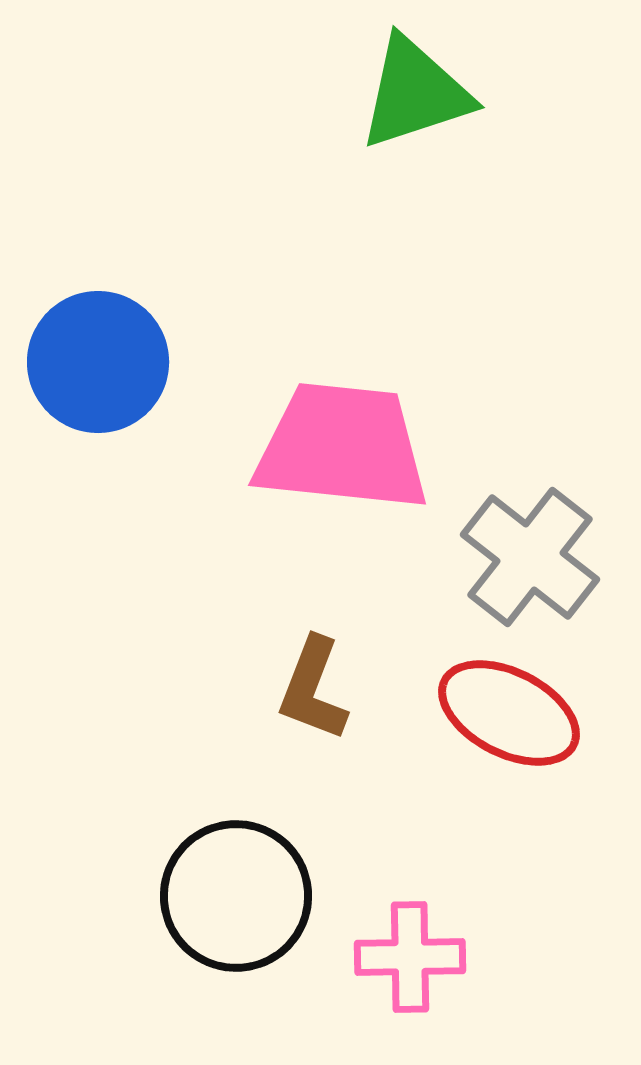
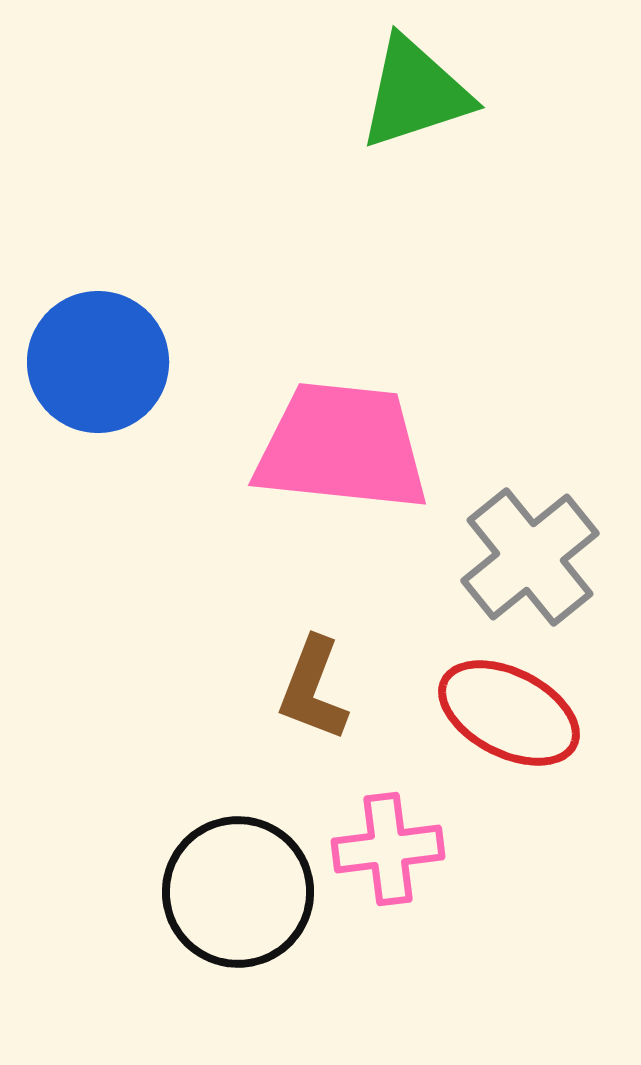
gray cross: rotated 13 degrees clockwise
black circle: moved 2 px right, 4 px up
pink cross: moved 22 px left, 108 px up; rotated 6 degrees counterclockwise
